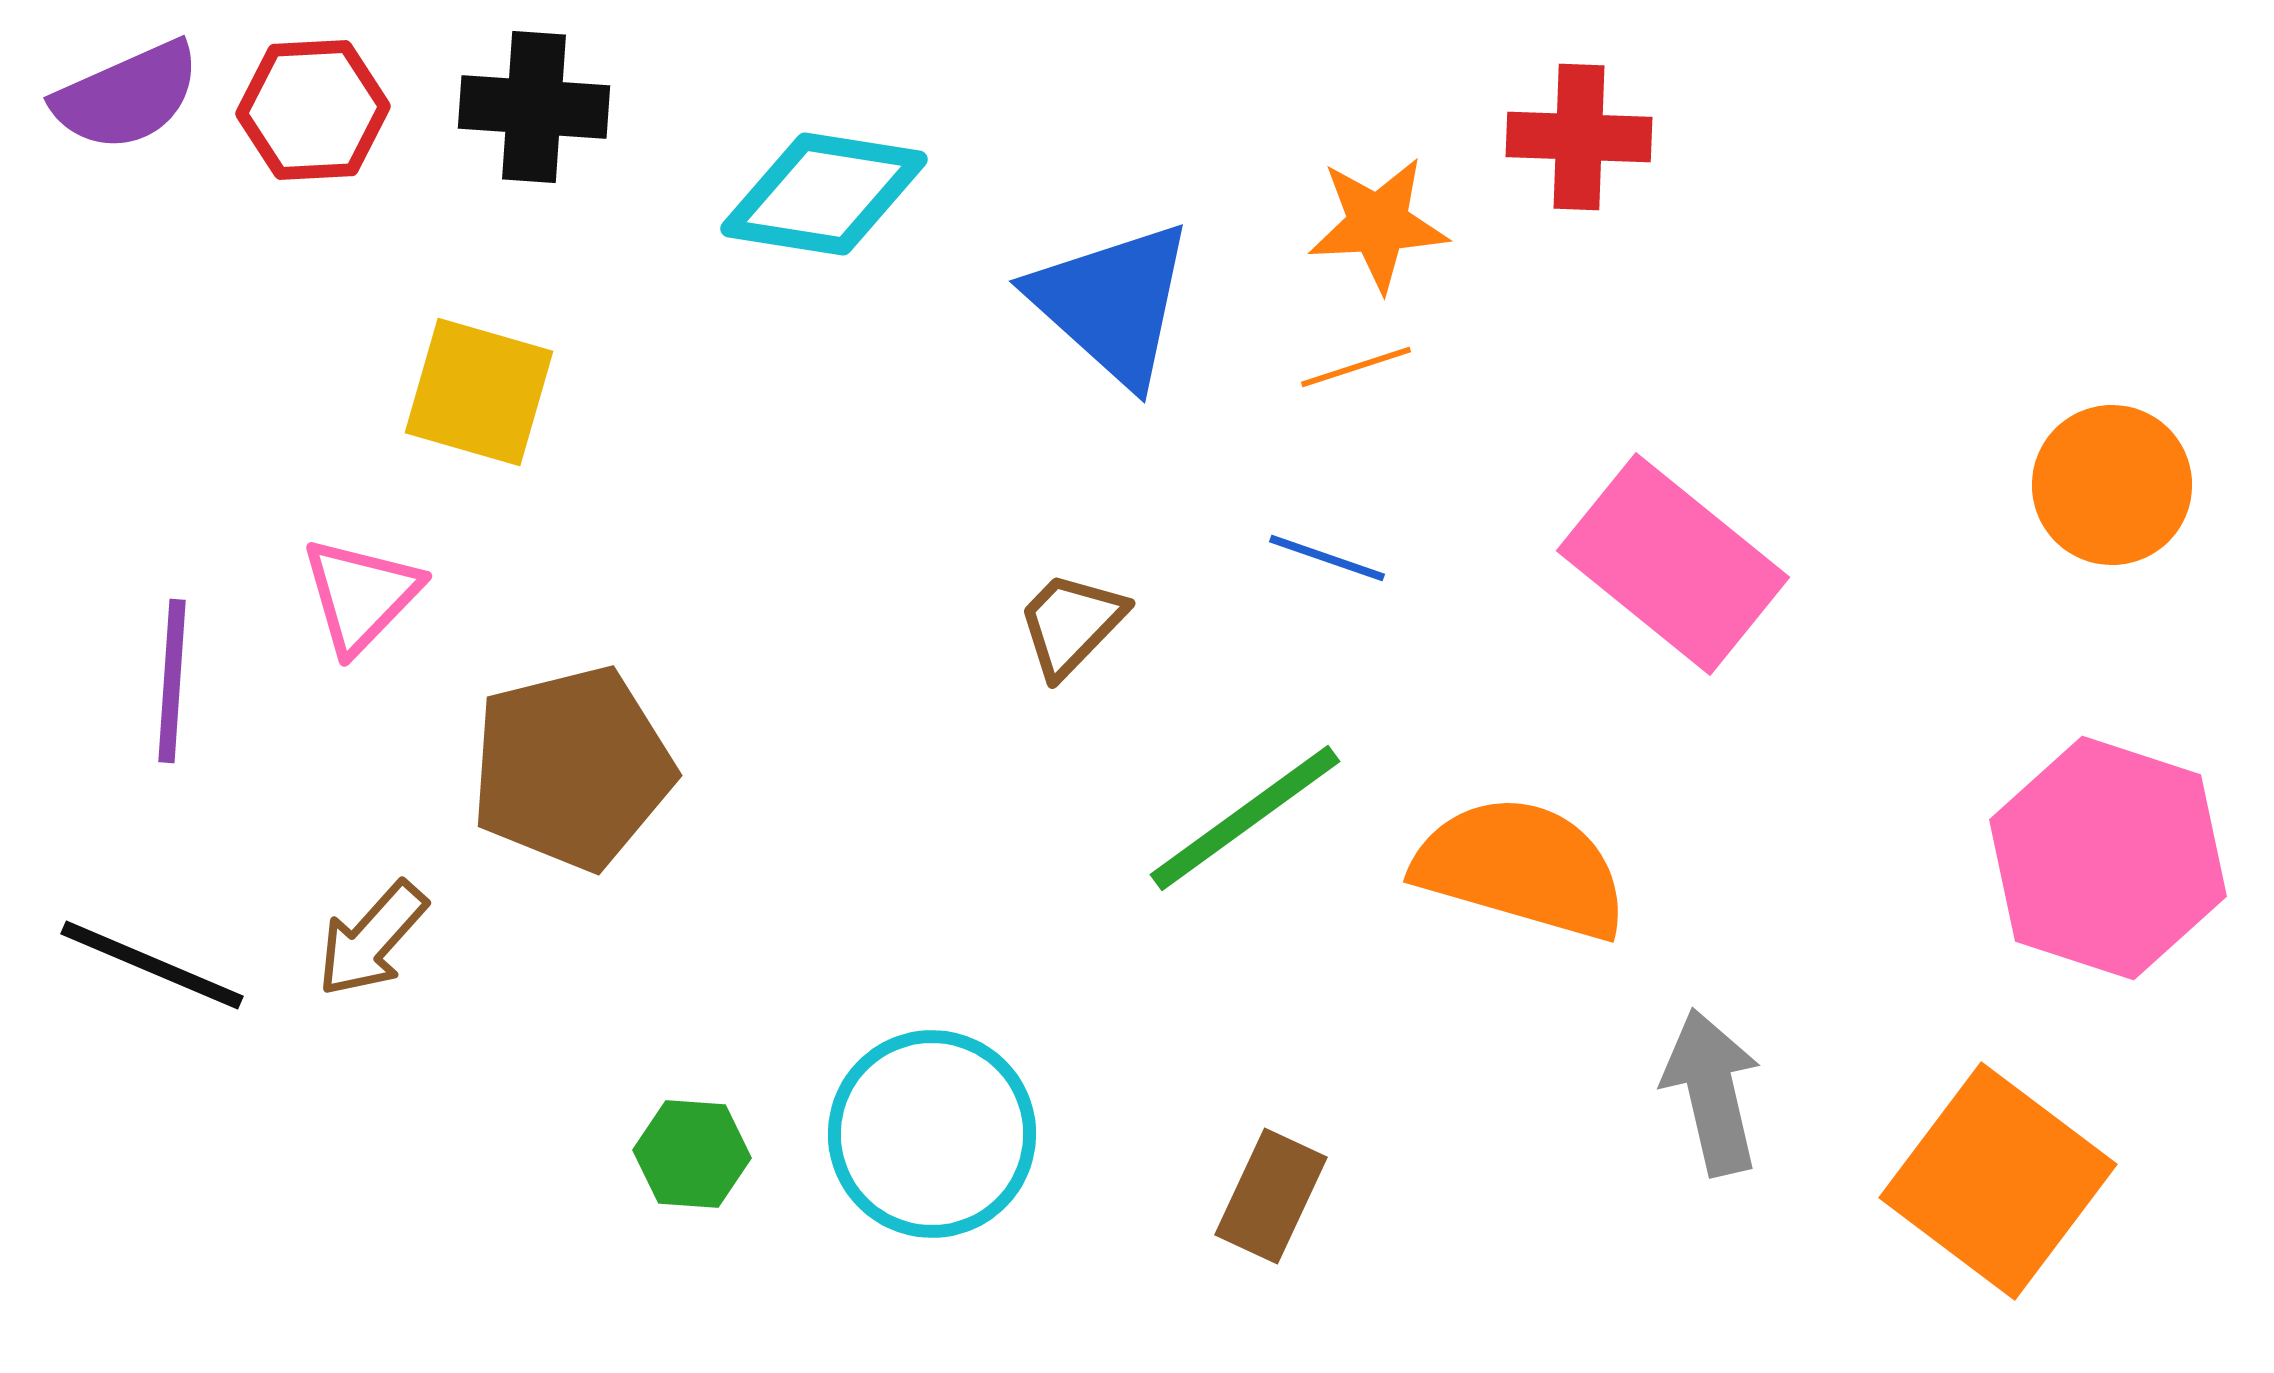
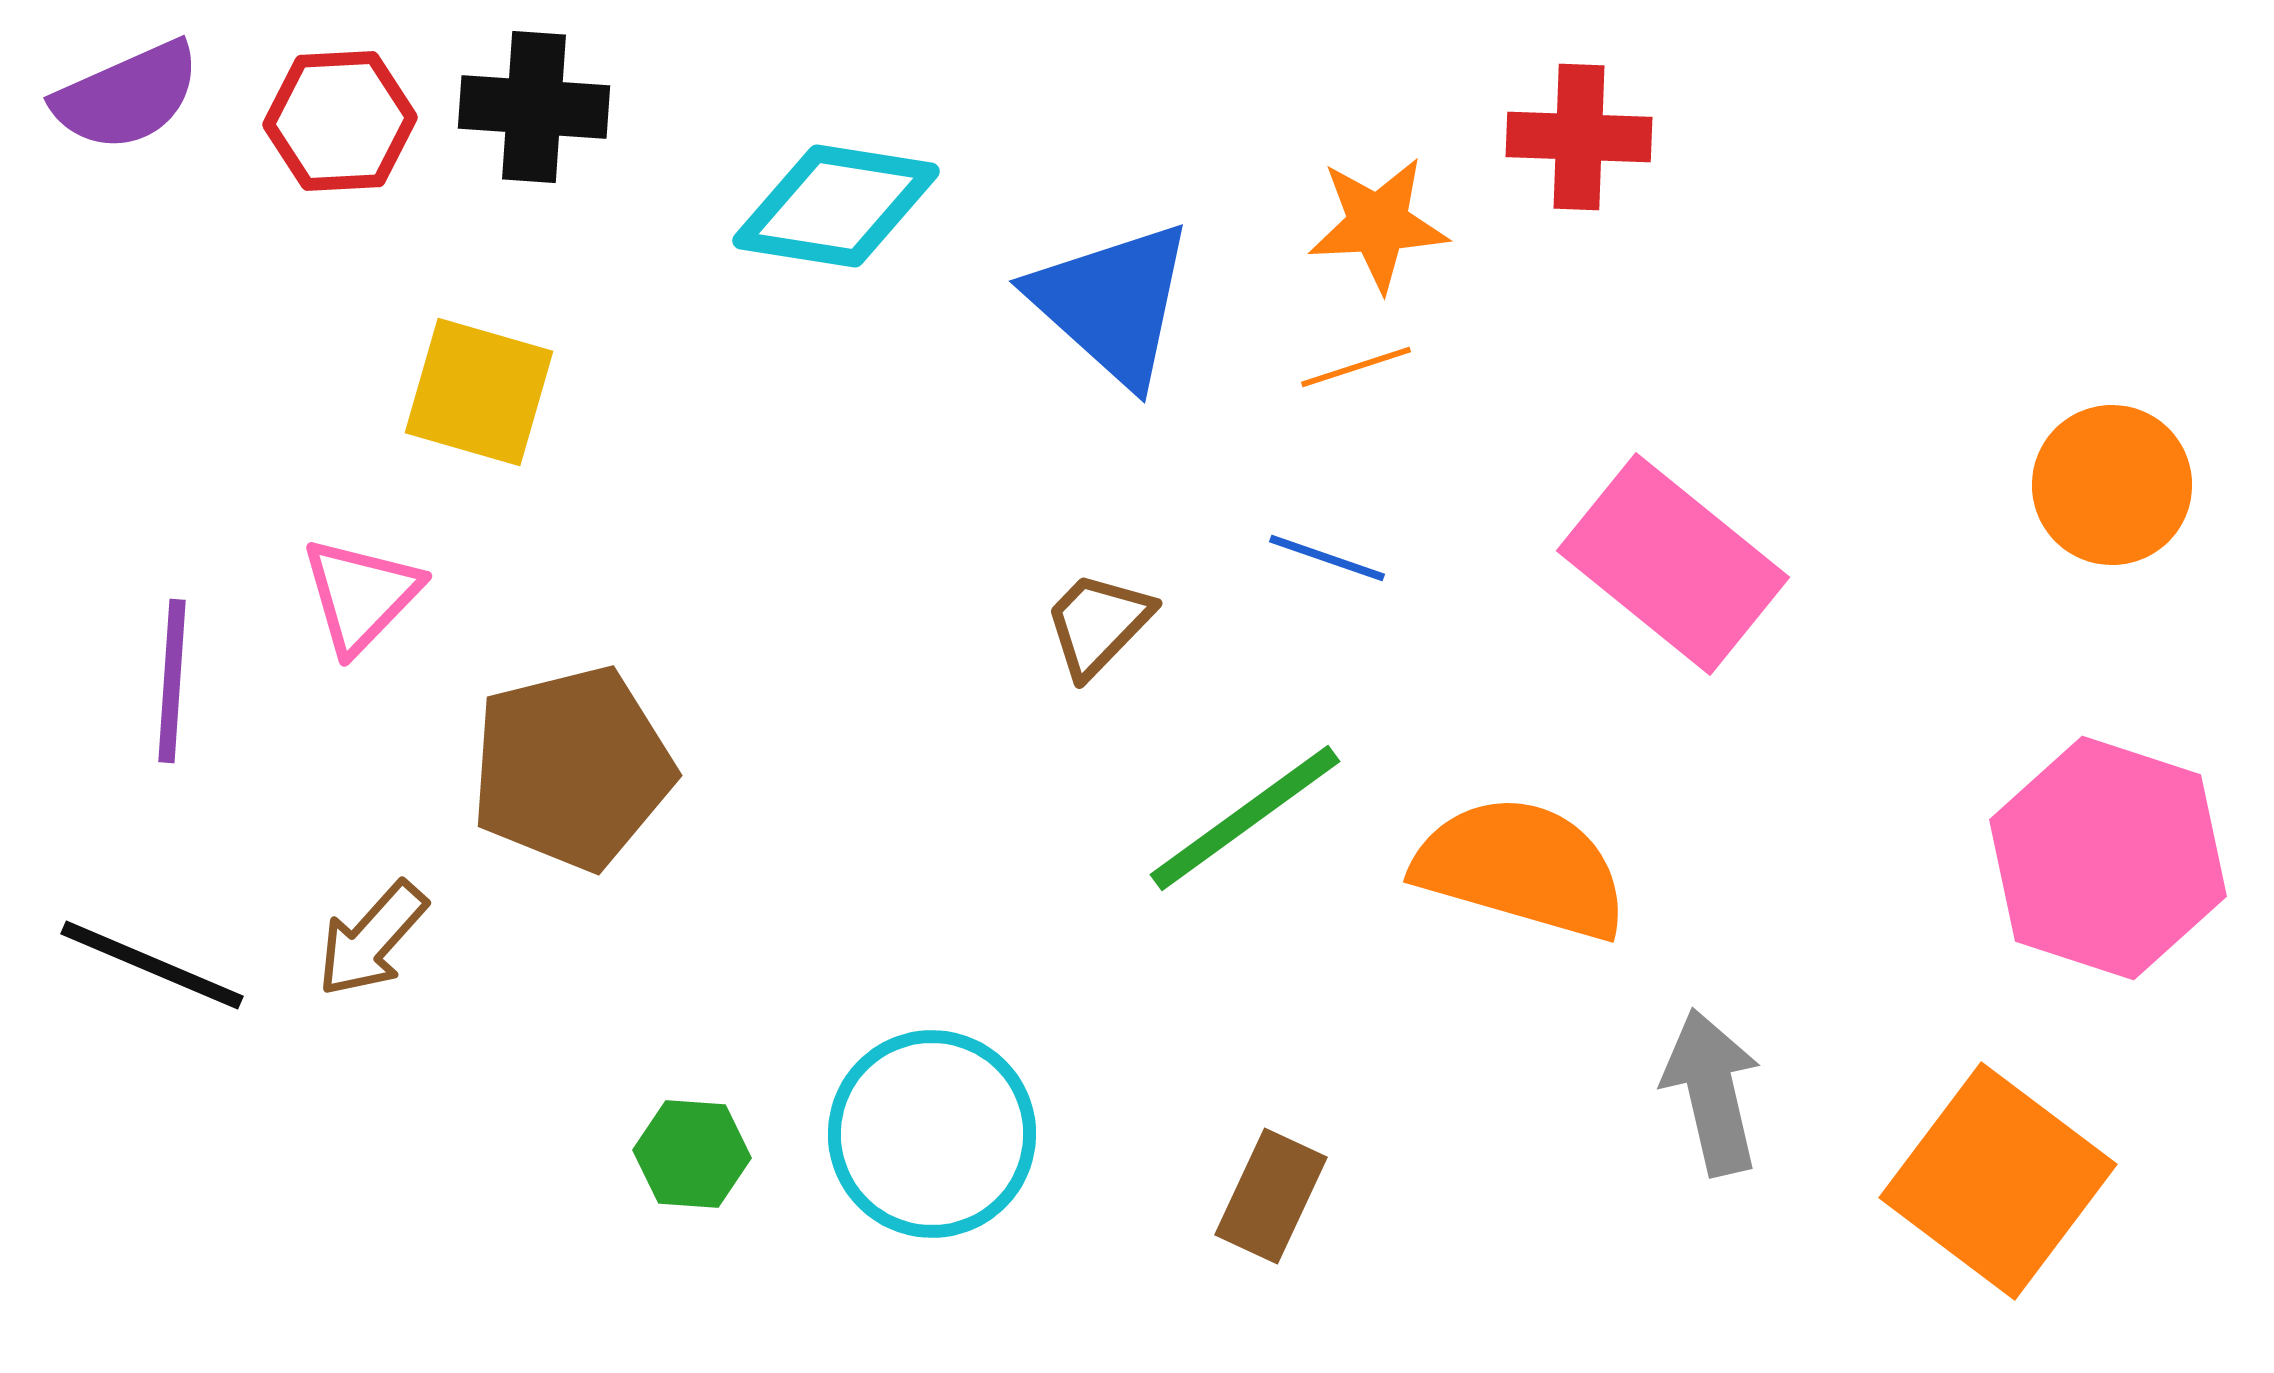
red hexagon: moved 27 px right, 11 px down
cyan diamond: moved 12 px right, 12 px down
brown trapezoid: moved 27 px right
